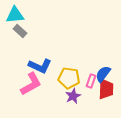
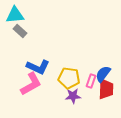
blue L-shape: moved 2 px left, 1 px down
purple star: rotated 21 degrees clockwise
